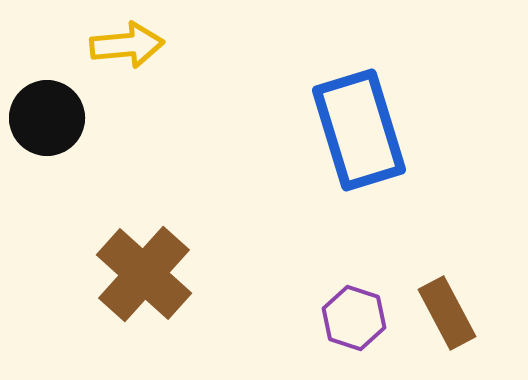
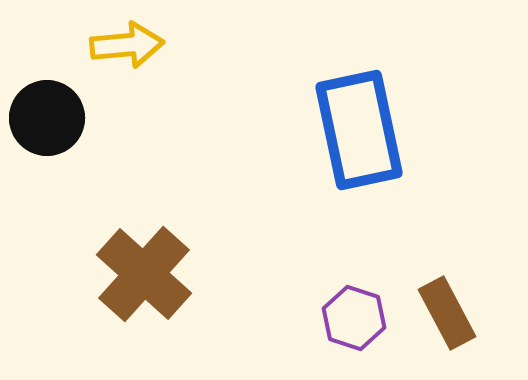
blue rectangle: rotated 5 degrees clockwise
